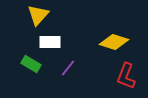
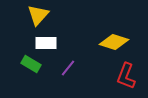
white rectangle: moved 4 px left, 1 px down
